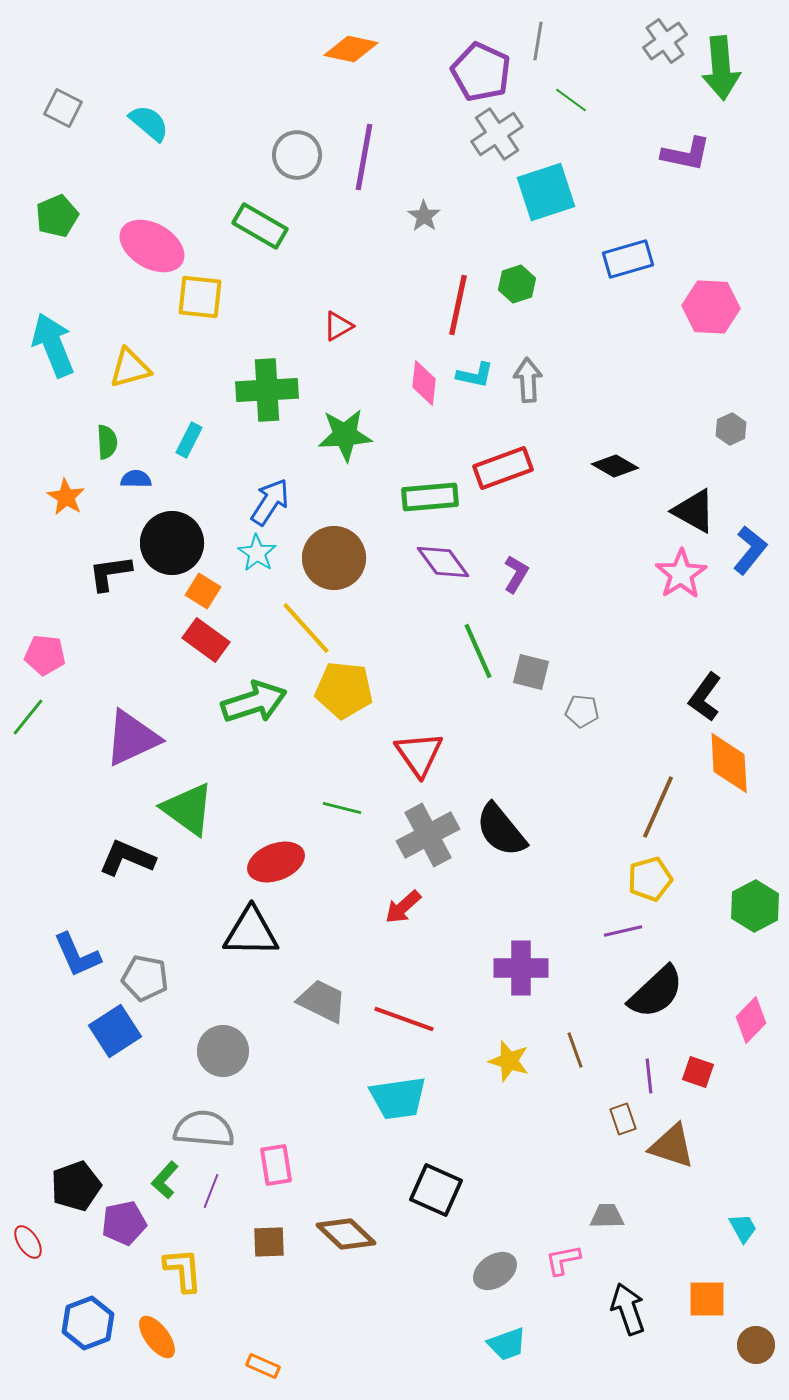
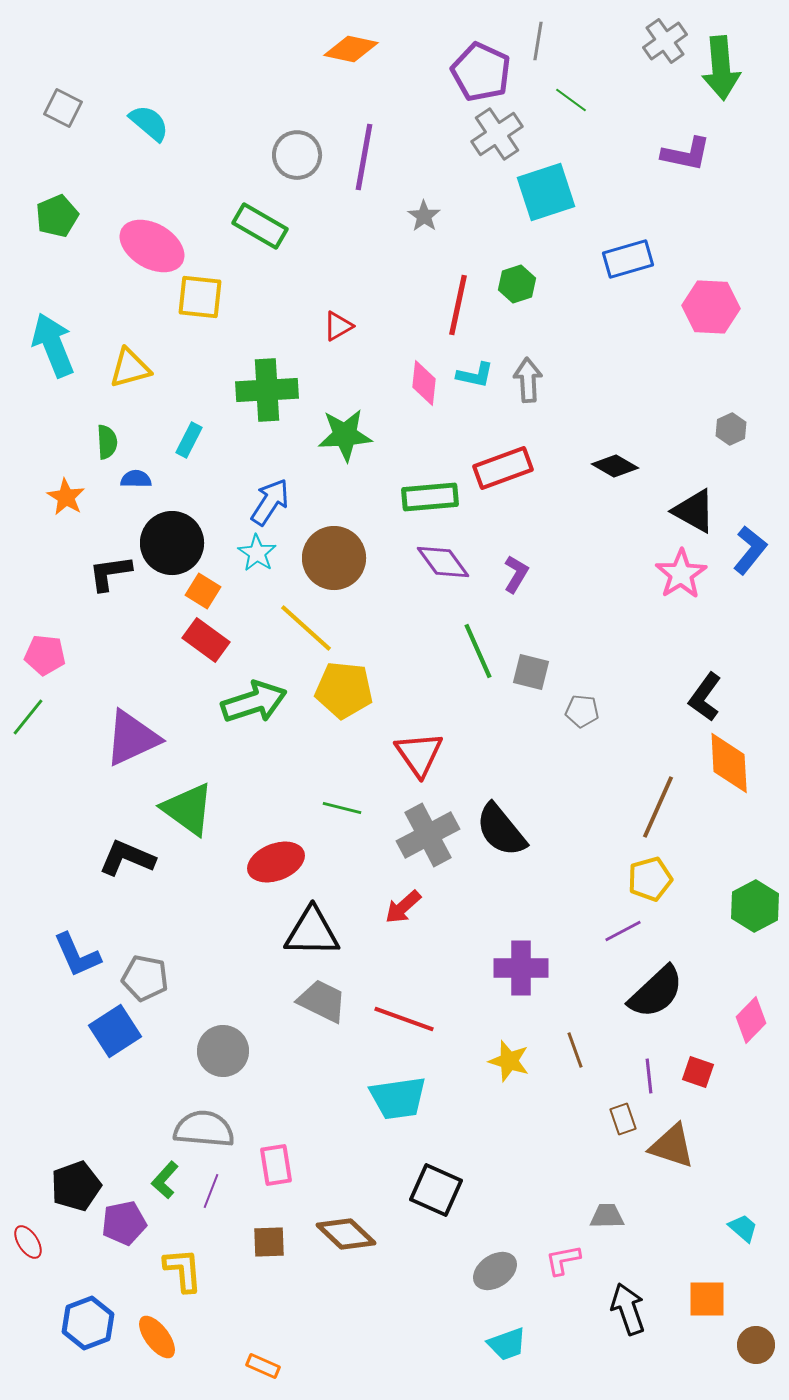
yellow line at (306, 628): rotated 6 degrees counterclockwise
purple line at (623, 931): rotated 15 degrees counterclockwise
black triangle at (251, 932): moved 61 px right
cyan trapezoid at (743, 1228): rotated 20 degrees counterclockwise
